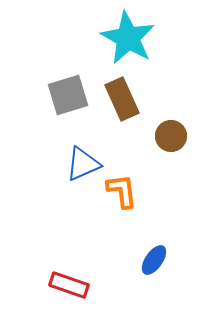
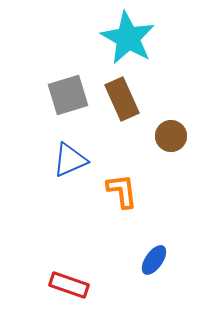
blue triangle: moved 13 px left, 4 px up
